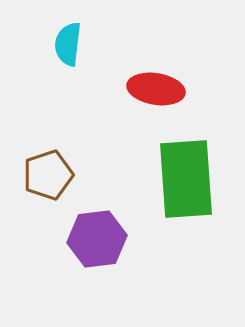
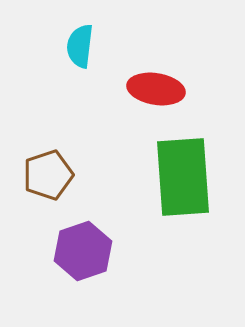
cyan semicircle: moved 12 px right, 2 px down
green rectangle: moved 3 px left, 2 px up
purple hexagon: moved 14 px left, 12 px down; rotated 12 degrees counterclockwise
